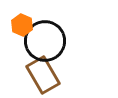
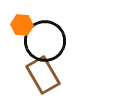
orange hexagon: rotated 20 degrees counterclockwise
